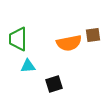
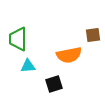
orange semicircle: moved 12 px down
